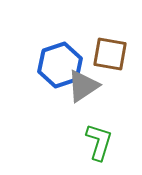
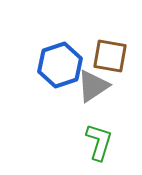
brown square: moved 2 px down
gray triangle: moved 10 px right
